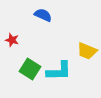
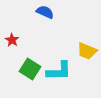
blue semicircle: moved 2 px right, 3 px up
red star: rotated 16 degrees clockwise
